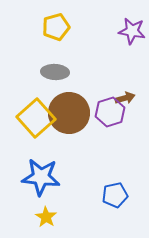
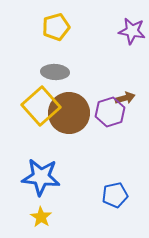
yellow square: moved 5 px right, 12 px up
yellow star: moved 5 px left
